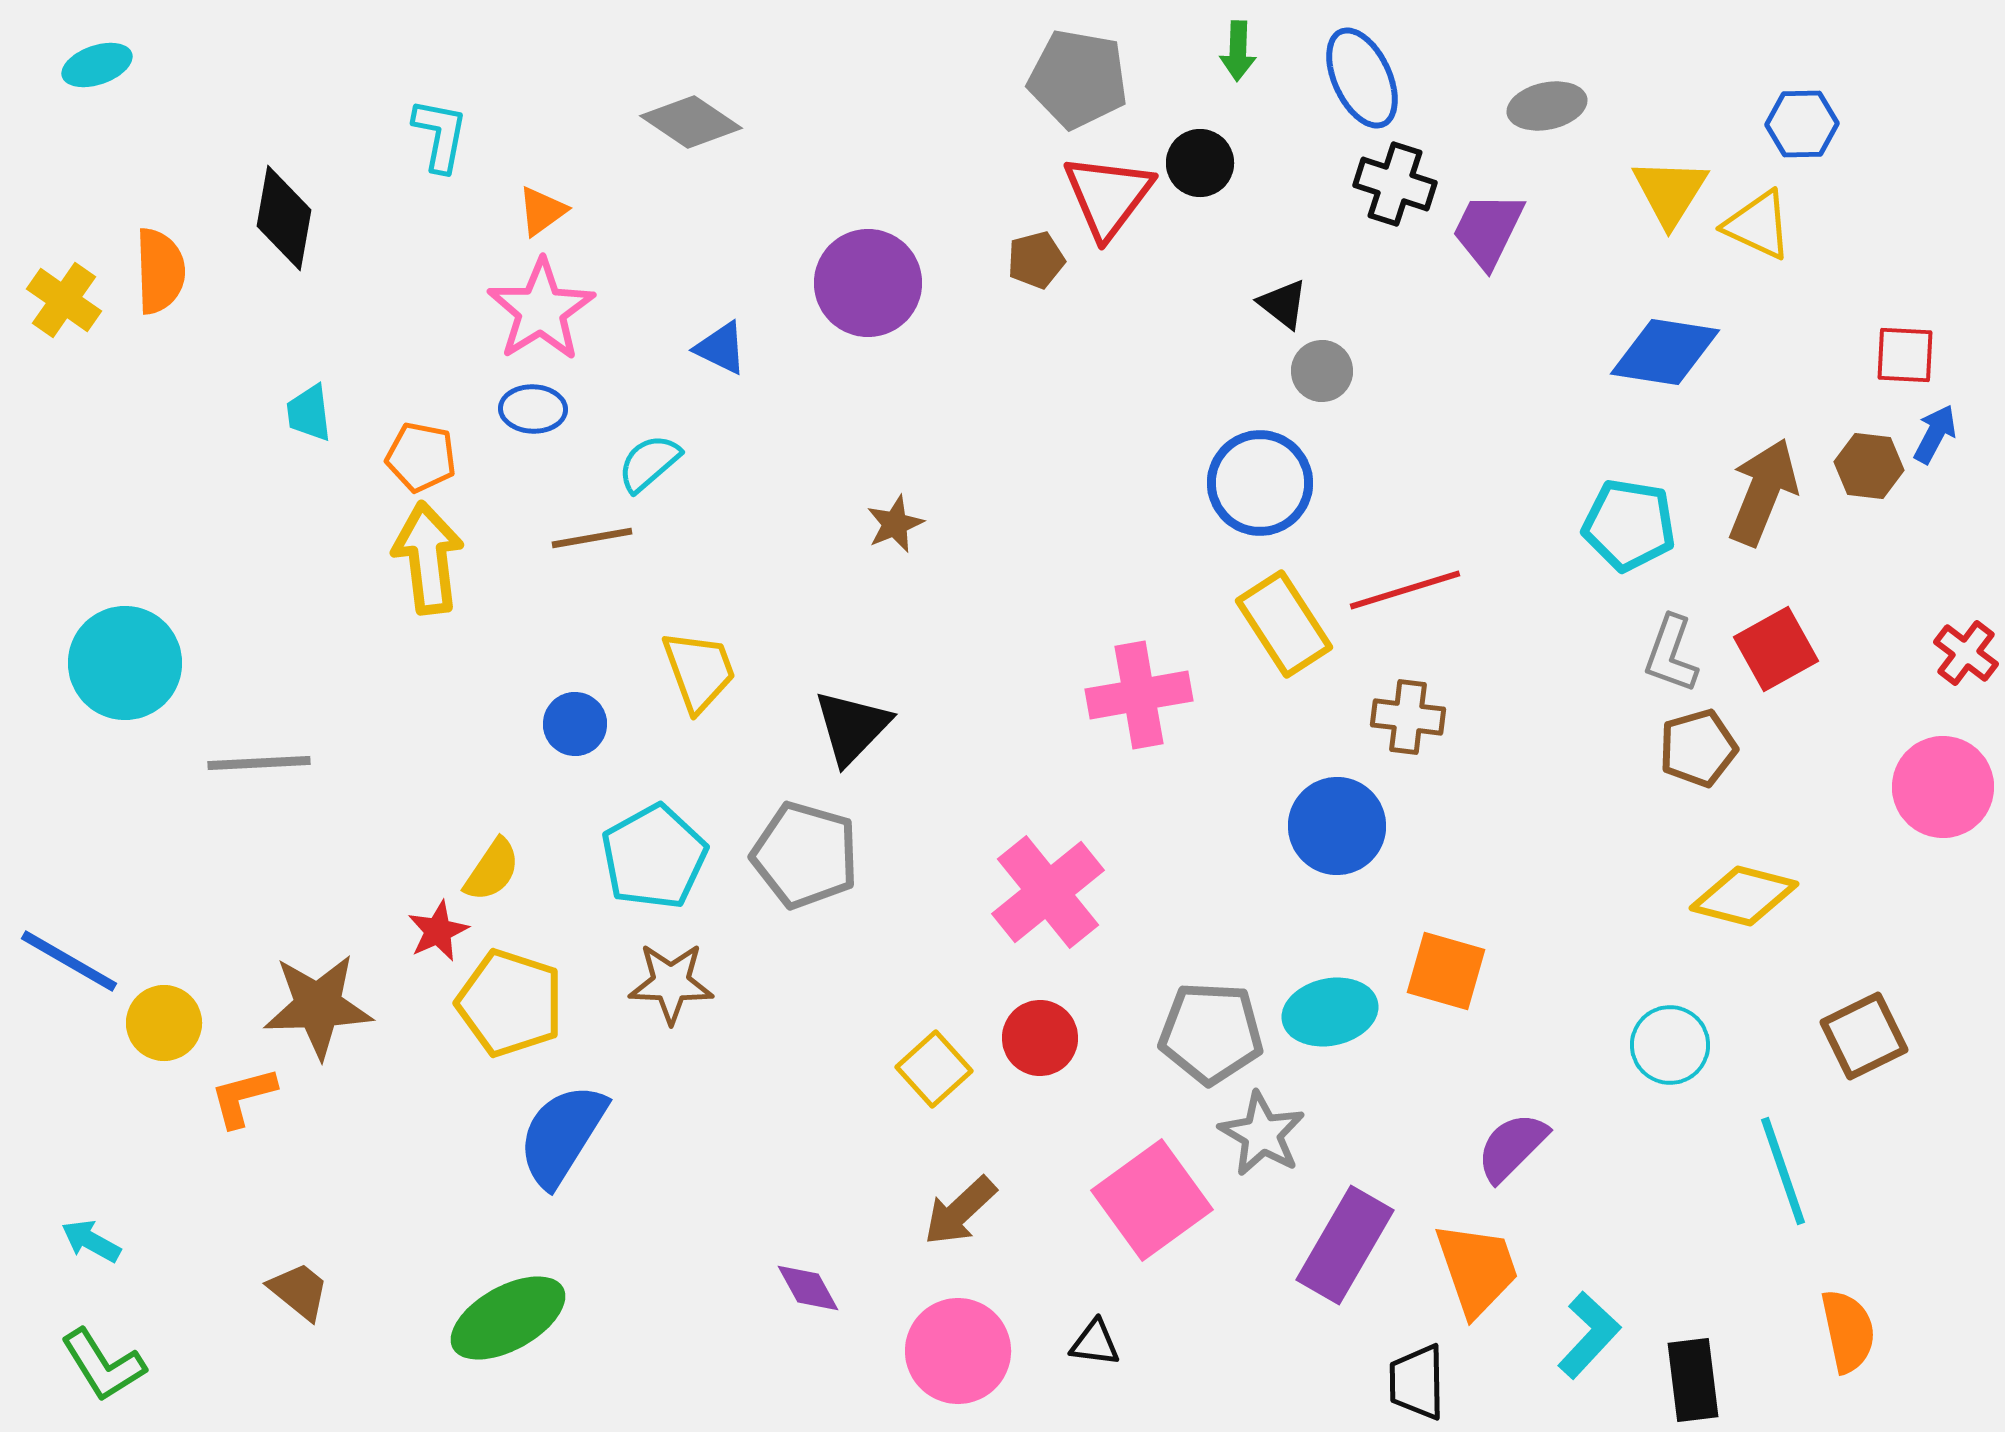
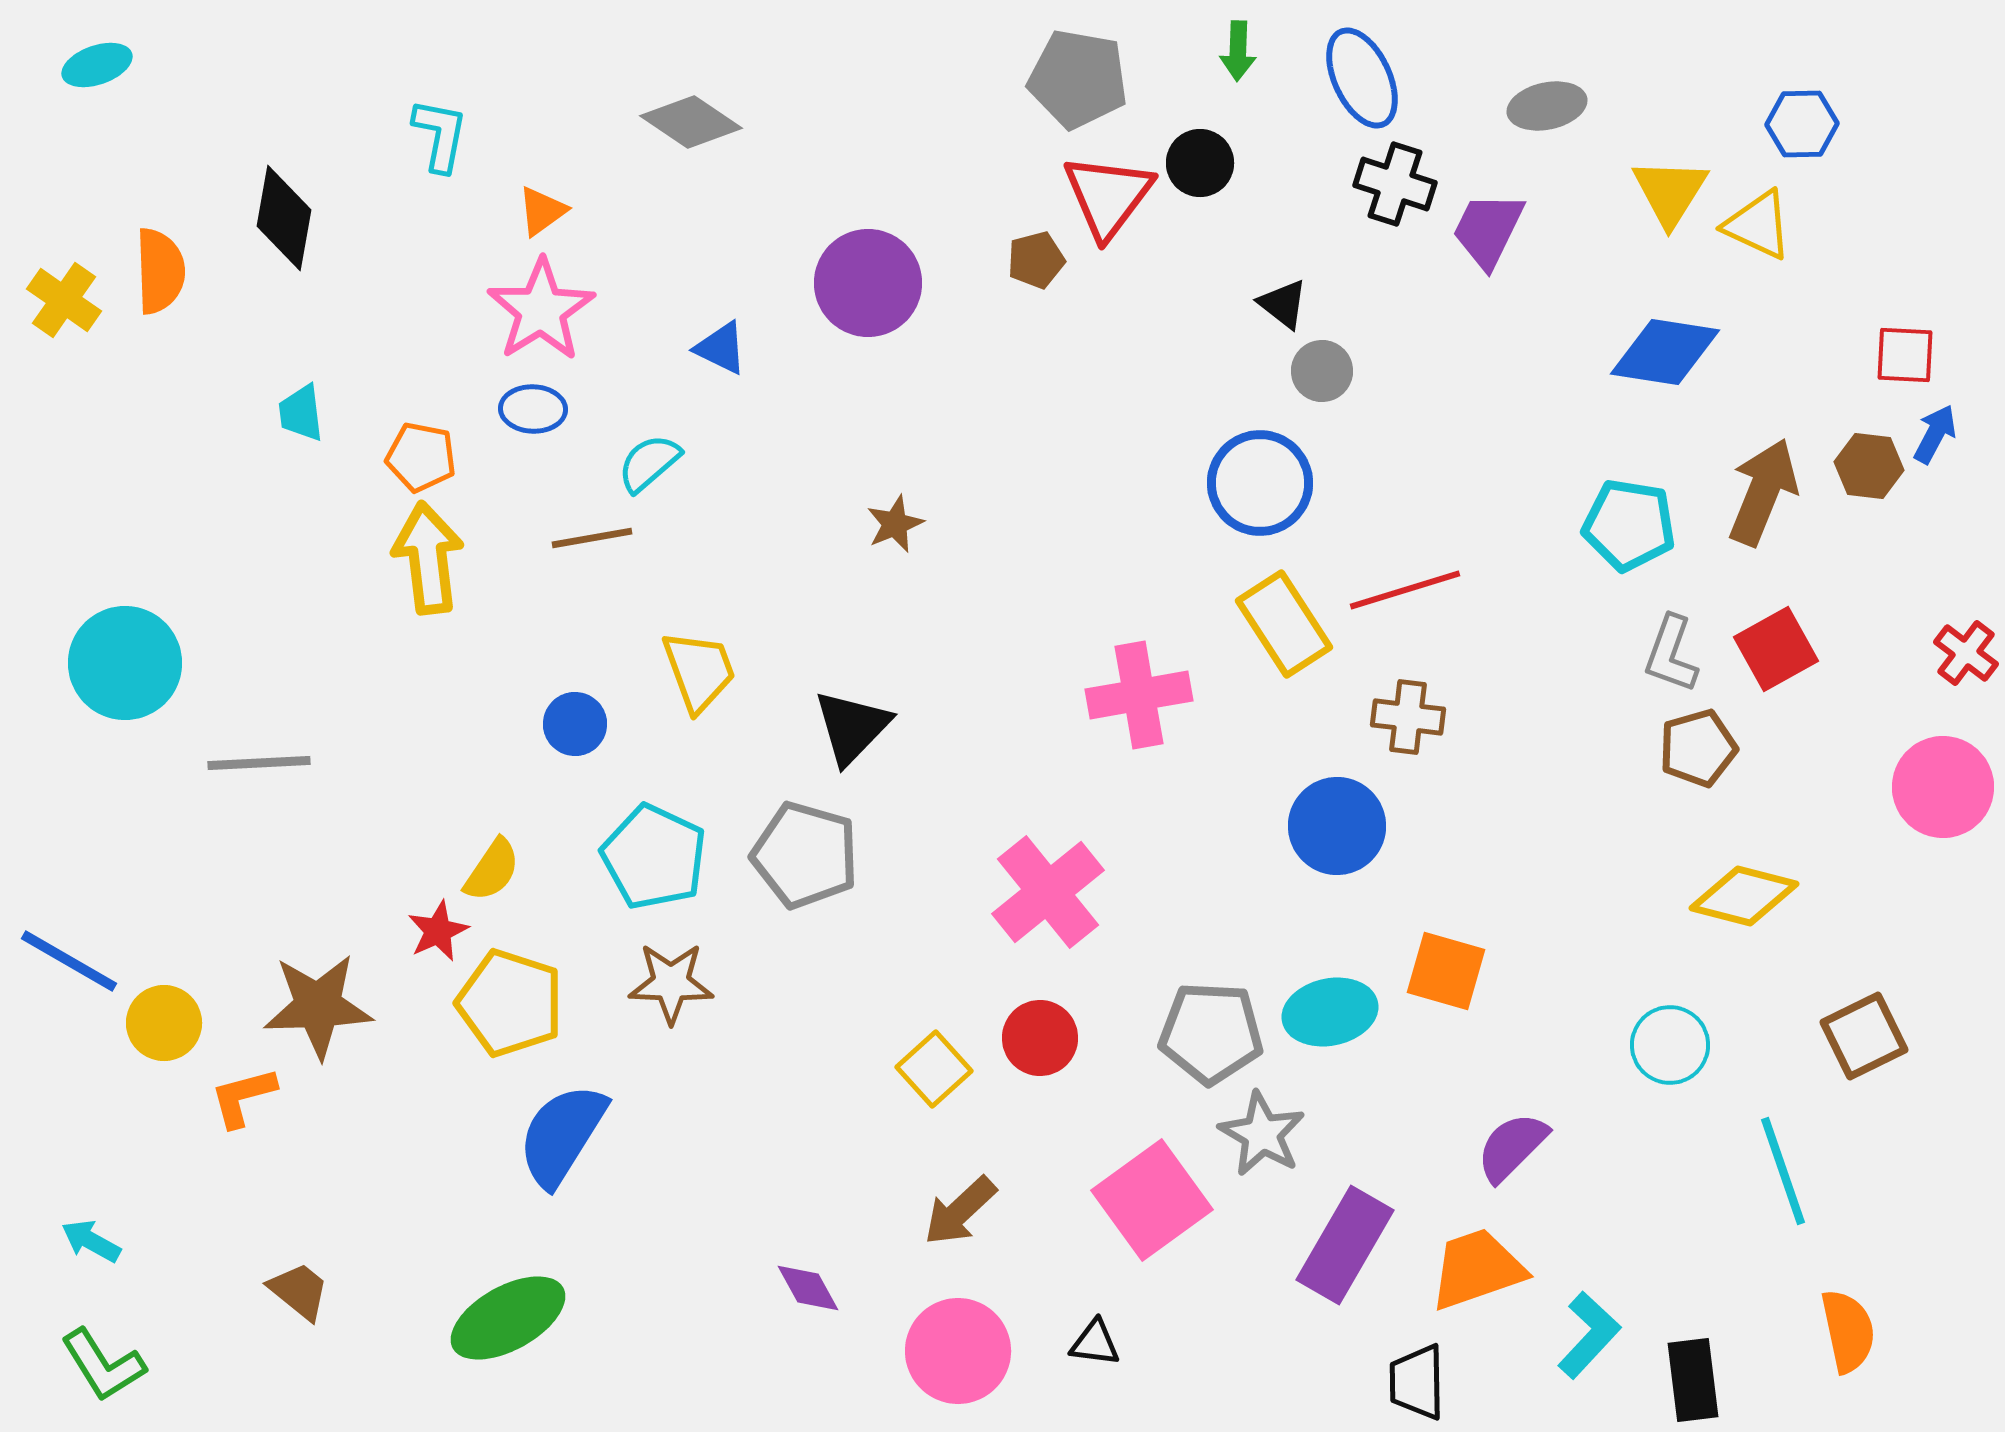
cyan trapezoid at (309, 413): moved 8 px left
cyan pentagon at (654, 857): rotated 18 degrees counterclockwise
orange trapezoid at (1477, 1269): rotated 90 degrees counterclockwise
